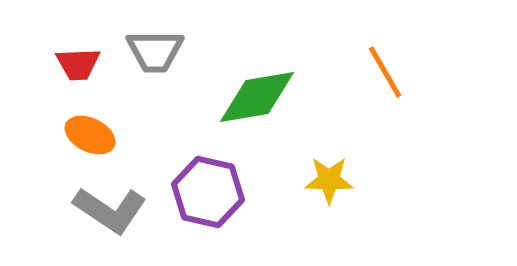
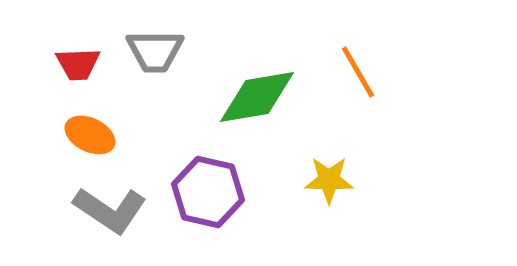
orange line: moved 27 px left
